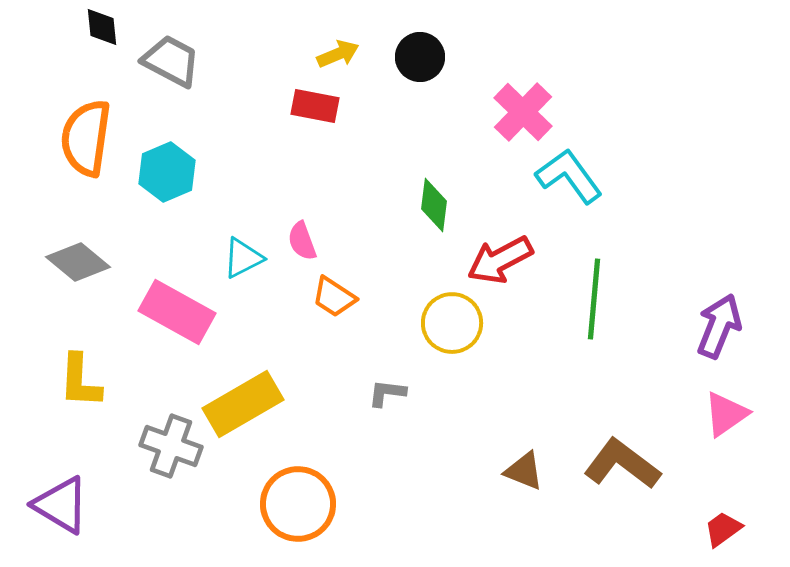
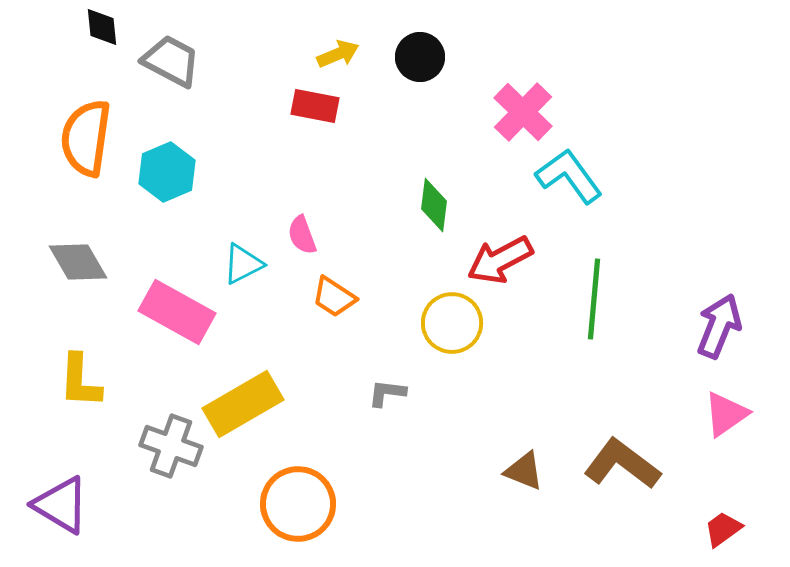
pink semicircle: moved 6 px up
cyan triangle: moved 6 px down
gray diamond: rotated 20 degrees clockwise
